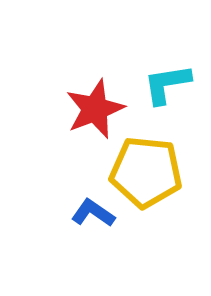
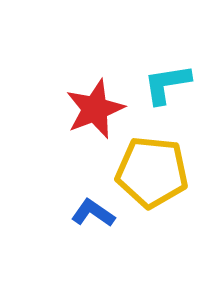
yellow pentagon: moved 6 px right
